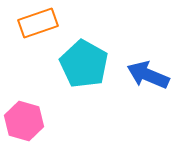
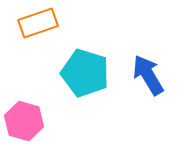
cyan pentagon: moved 1 px right, 9 px down; rotated 12 degrees counterclockwise
blue arrow: rotated 36 degrees clockwise
